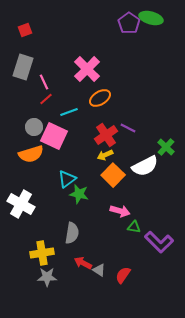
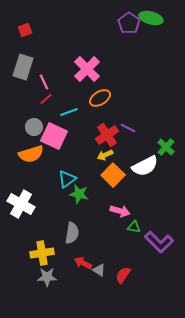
red cross: moved 1 px right
